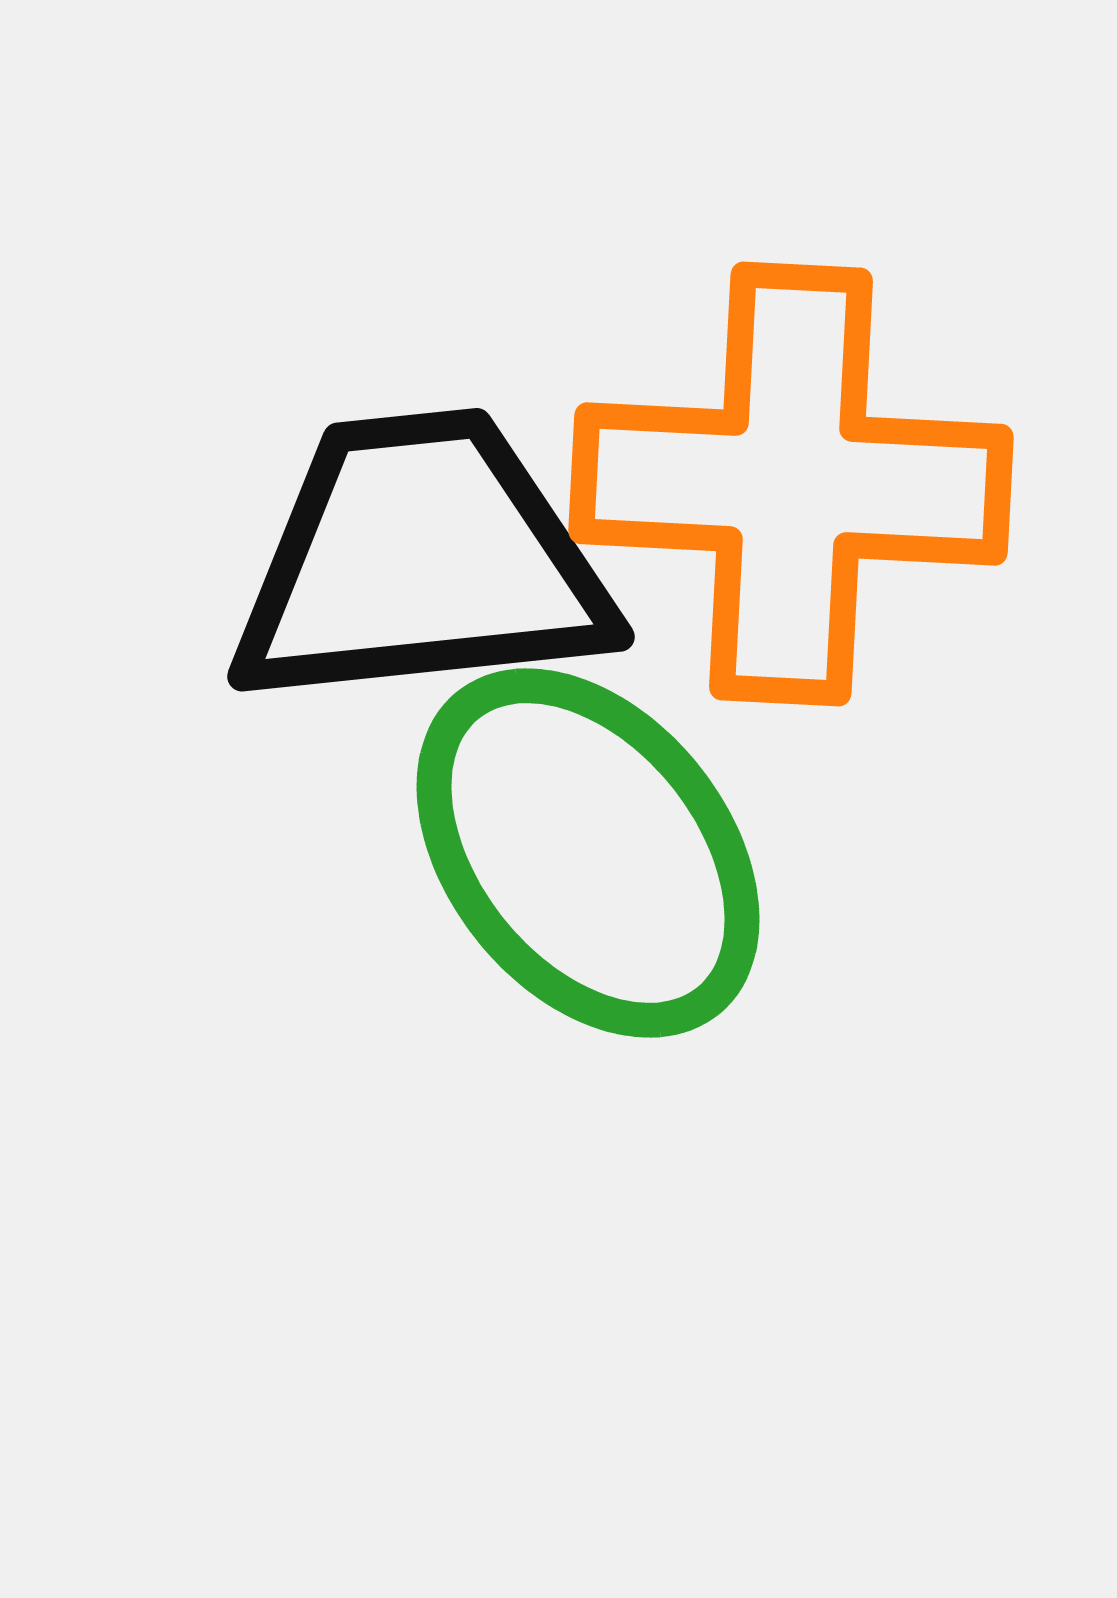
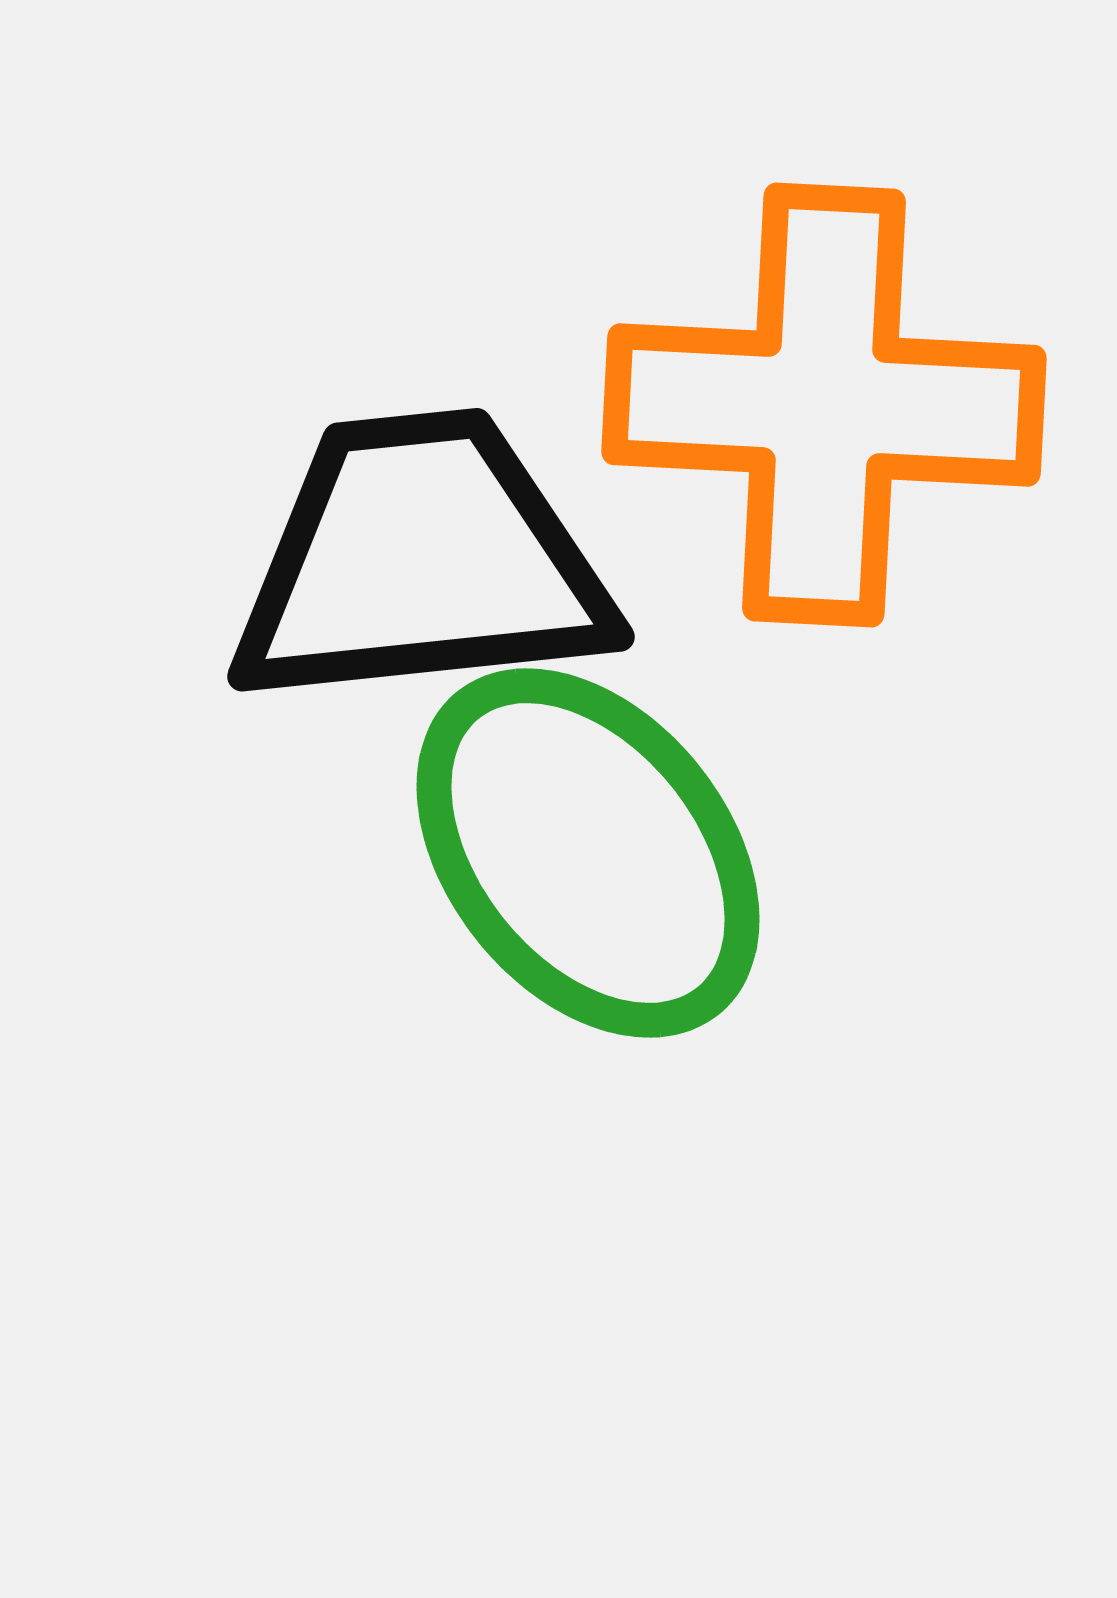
orange cross: moved 33 px right, 79 px up
